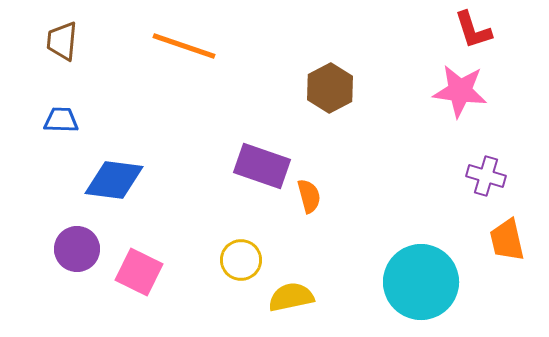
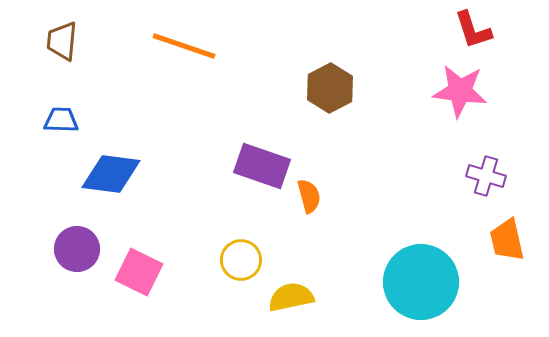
blue diamond: moved 3 px left, 6 px up
